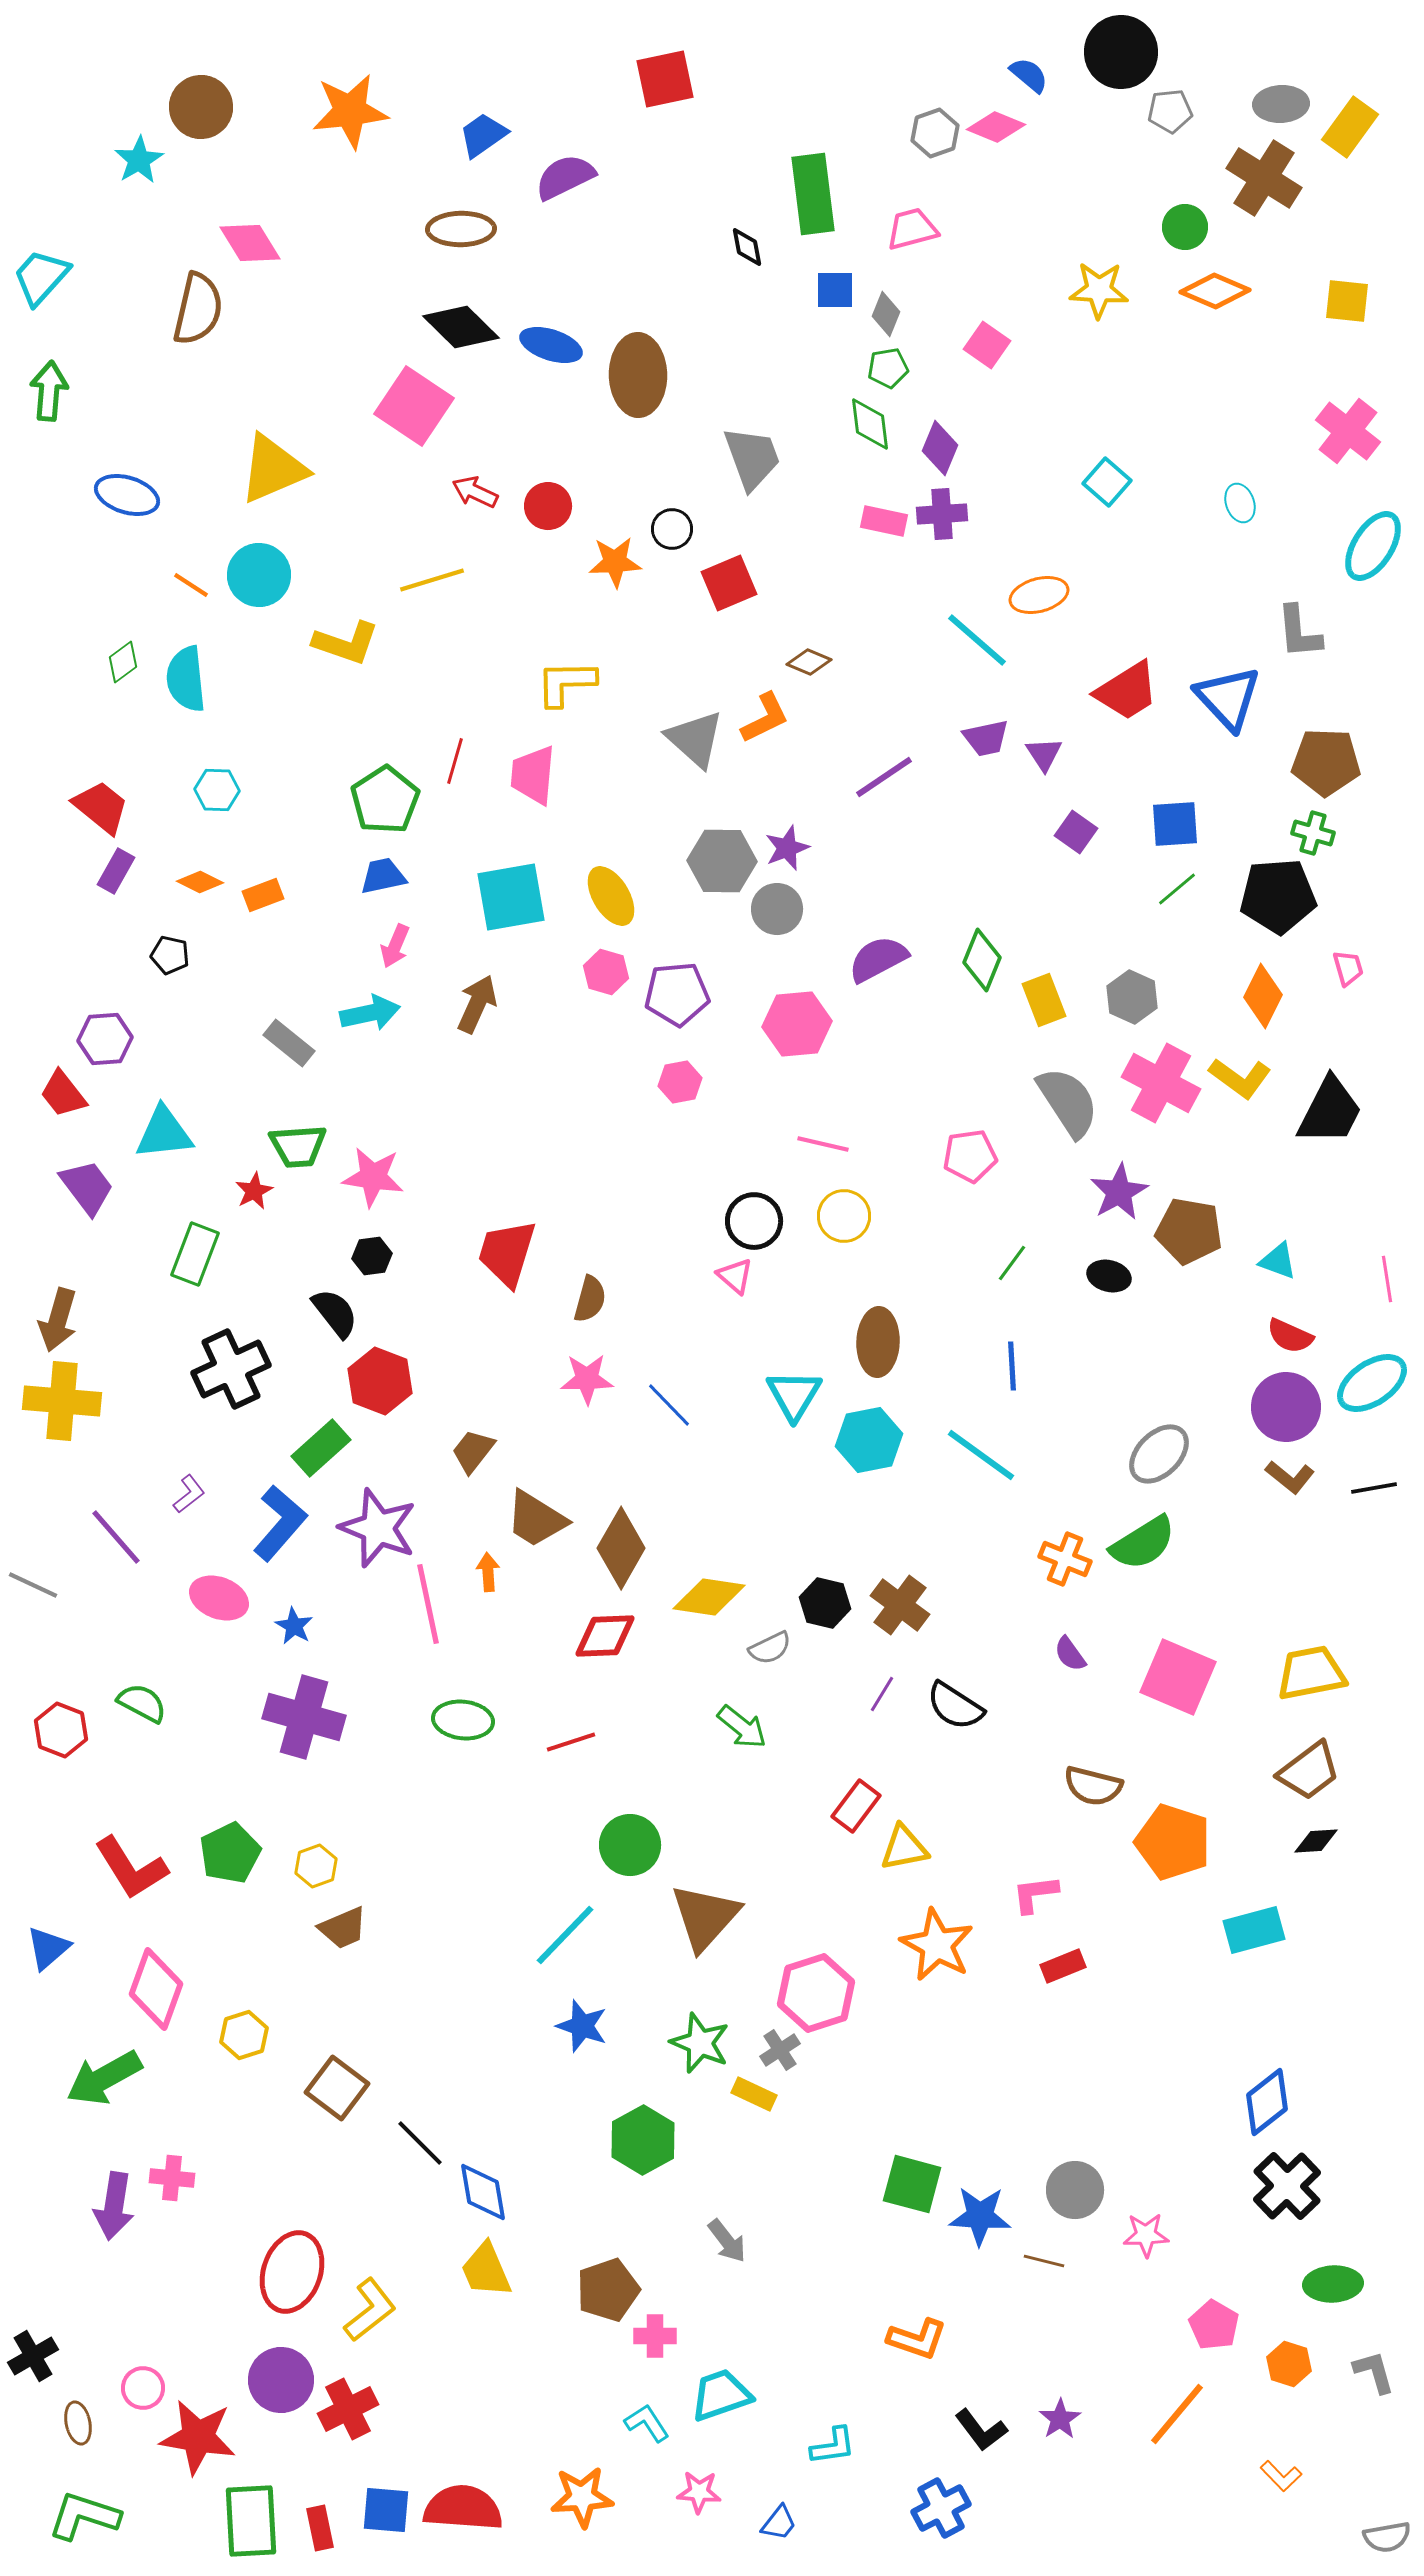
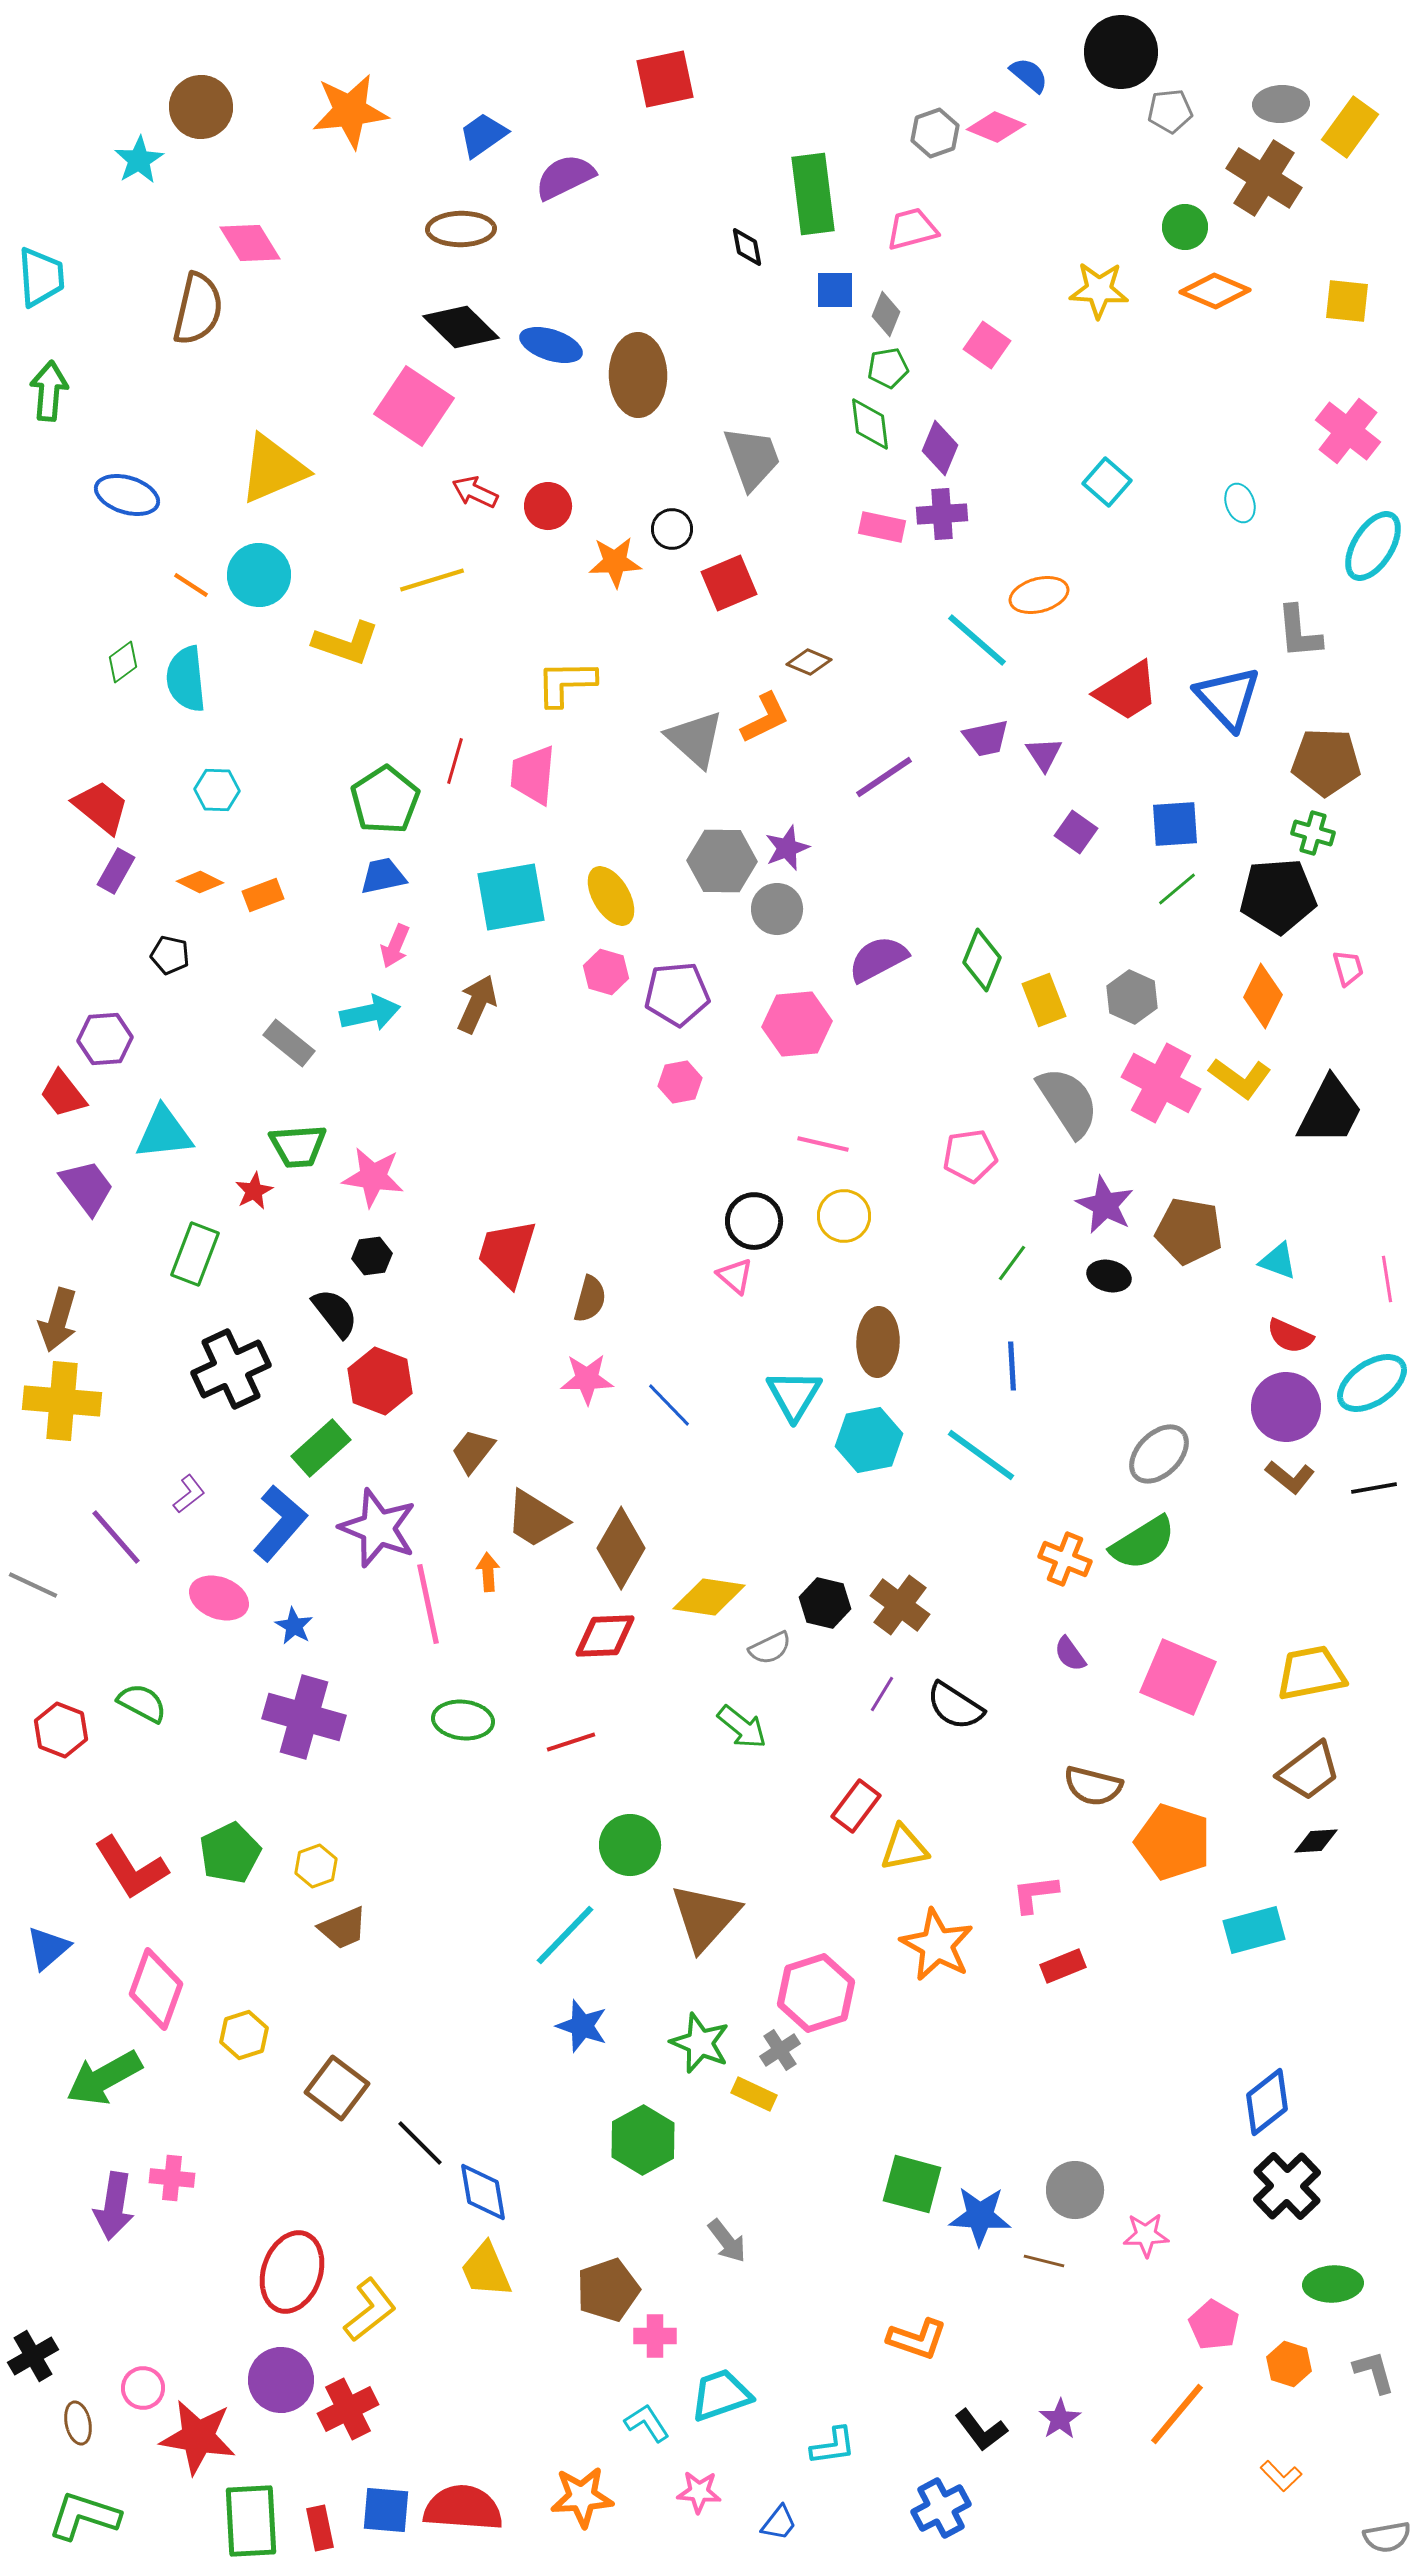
cyan trapezoid at (41, 277): rotated 134 degrees clockwise
pink rectangle at (884, 521): moved 2 px left, 6 px down
purple star at (1119, 1192): moved 14 px left, 13 px down; rotated 16 degrees counterclockwise
